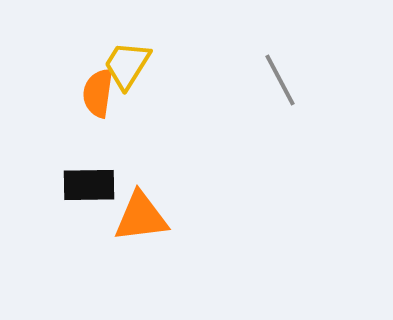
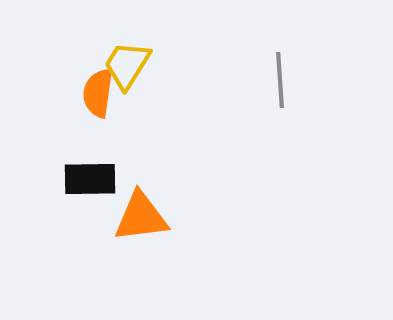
gray line: rotated 24 degrees clockwise
black rectangle: moved 1 px right, 6 px up
